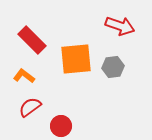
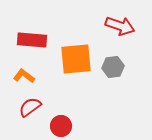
red rectangle: rotated 40 degrees counterclockwise
